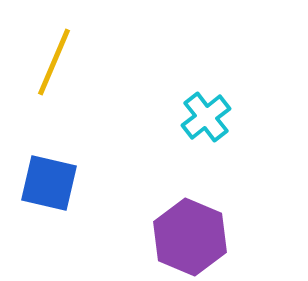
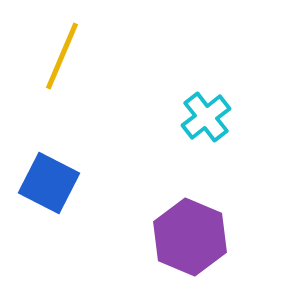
yellow line: moved 8 px right, 6 px up
blue square: rotated 14 degrees clockwise
